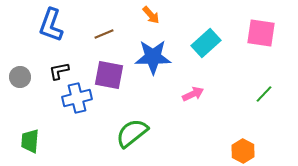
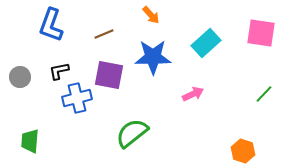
orange hexagon: rotated 10 degrees counterclockwise
